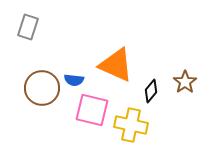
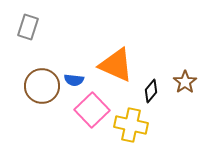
brown circle: moved 2 px up
pink square: rotated 32 degrees clockwise
